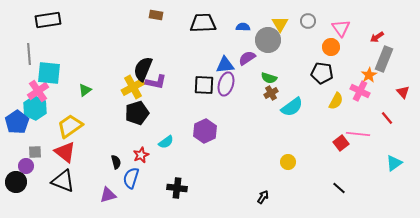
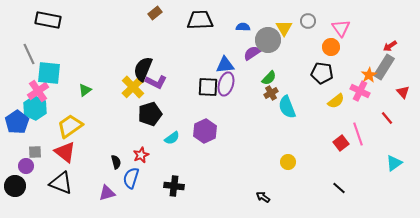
brown rectangle at (156, 15): moved 1 px left, 2 px up; rotated 48 degrees counterclockwise
black rectangle at (48, 20): rotated 20 degrees clockwise
black trapezoid at (203, 23): moved 3 px left, 3 px up
yellow triangle at (280, 24): moved 4 px right, 4 px down
red arrow at (377, 37): moved 13 px right, 9 px down
gray line at (29, 54): rotated 20 degrees counterclockwise
purple semicircle at (247, 58): moved 5 px right, 5 px up
gray rectangle at (384, 59): moved 8 px down; rotated 10 degrees clockwise
green semicircle at (269, 78): rotated 63 degrees counterclockwise
purple L-shape at (156, 82): rotated 15 degrees clockwise
black square at (204, 85): moved 4 px right, 2 px down
yellow cross at (133, 87): rotated 15 degrees counterclockwise
yellow semicircle at (336, 101): rotated 24 degrees clockwise
cyan semicircle at (292, 107): moved 5 px left; rotated 105 degrees clockwise
black pentagon at (137, 113): moved 13 px right, 1 px down
pink line at (358, 134): rotated 65 degrees clockwise
cyan semicircle at (166, 142): moved 6 px right, 4 px up
black triangle at (63, 181): moved 2 px left, 2 px down
black circle at (16, 182): moved 1 px left, 4 px down
black cross at (177, 188): moved 3 px left, 2 px up
purple triangle at (108, 195): moved 1 px left, 2 px up
black arrow at (263, 197): rotated 88 degrees counterclockwise
